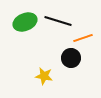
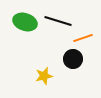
green ellipse: rotated 40 degrees clockwise
black circle: moved 2 px right, 1 px down
yellow star: rotated 24 degrees counterclockwise
